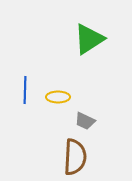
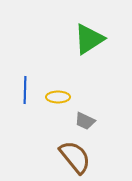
brown semicircle: rotated 42 degrees counterclockwise
